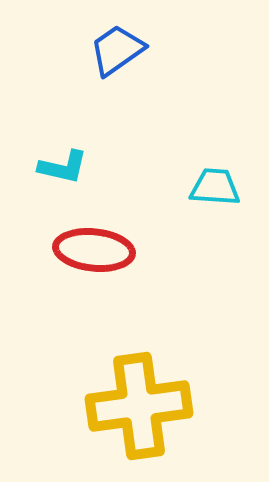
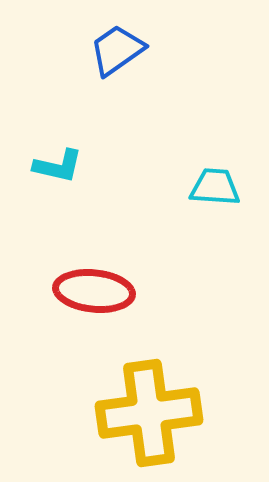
cyan L-shape: moved 5 px left, 1 px up
red ellipse: moved 41 px down
yellow cross: moved 10 px right, 7 px down
